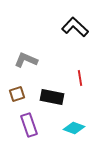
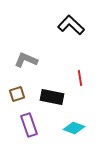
black L-shape: moved 4 px left, 2 px up
